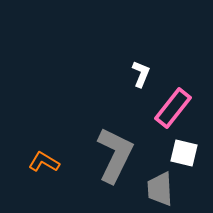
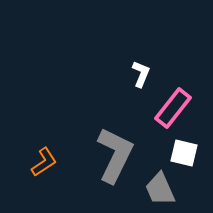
orange L-shape: rotated 116 degrees clockwise
gray trapezoid: rotated 21 degrees counterclockwise
